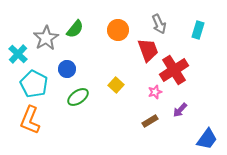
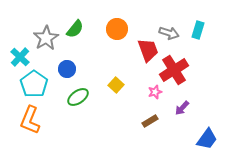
gray arrow: moved 10 px right, 9 px down; rotated 48 degrees counterclockwise
orange circle: moved 1 px left, 1 px up
cyan cross: moved 2 px right, 3 px down
cyan pentagon: rotated 8 degrees clockwise
purple arrow: moved 2 px right, 2 px up
